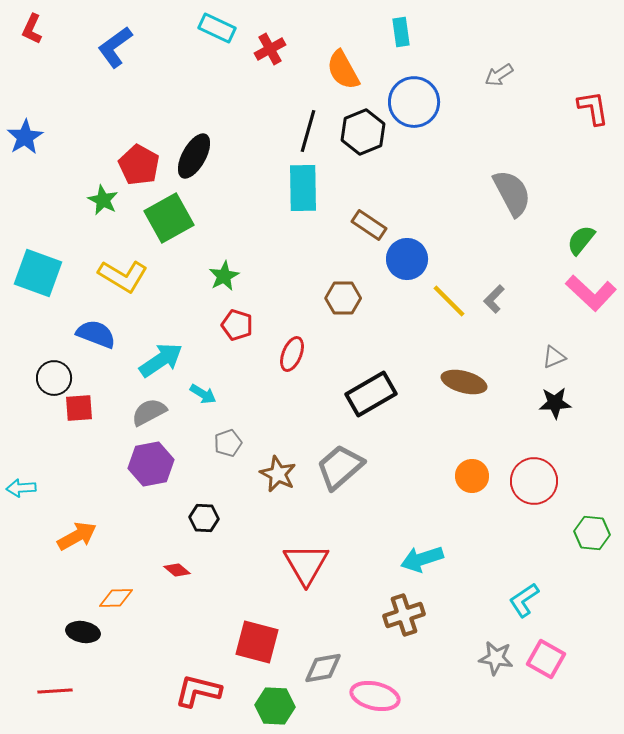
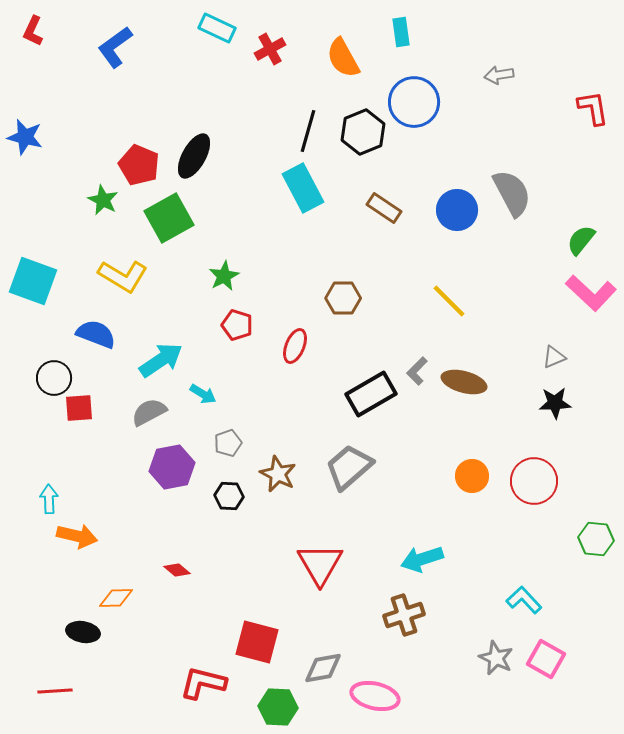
red L-shape at (32, 29): moved 1 px right, 2 px down
orange semicircle at (343, 70): moved 12 px up
gray arrow at (499, 75): rotated 24 degrees clockwise
blue star at (25, 137): rotated 27 degrees counterclockwise
red pentagon at (139, 165): rotated 6 degrees counterclockwise
cyan rectangle at (303, 188): rotated 27 degrees counterclockwise
brown rectangle at (369, 225): moved 15 px right, 17 px up
blue circle at (407, 259): moved 50 px right, 49 px up
cyan square at (38, 273): moved 5 px left, 8 px down
gray L-shape at (494, 299): moved 77 px left, 72 px down
red ellipse at (292, 354): moved 3 px right, 8 px up
purple hexagon at (151, 464): moved 21 px right, 3 px down
gray trapezoid at (340, 467): moved 9 px right
cyan arrow at (21, 488): moved 28 px right, 11 px down; rotated 92 degrees clockwise
black hexagon at (204, 518): moved 25 px right, 22 px up
green hexagon at (592, 533): moved 4 px right, 6 px down
orange arrow at (77, 536): rotated 42 degrees clockwise
red triangle at (306, 564): moved 14 px right
cyan L-shape at (524, 600): rotated 81 degrees clockwise
gray star at (496, 658): rotated 16 degrees clockwise
red L-shape at (198, 691): moved 5 px right, 8 px up
green hexagon at (275, 706): moved 3 px right, 1 px down
